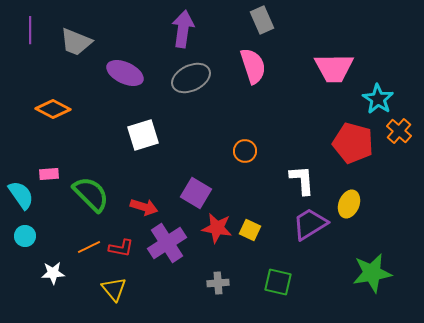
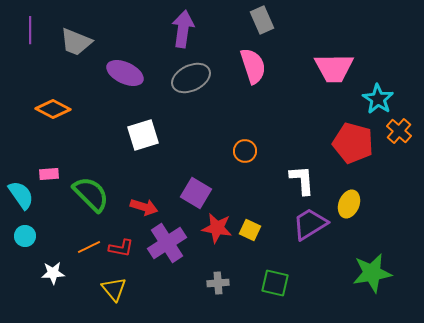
green square: moved 3 px left, 1 px down
